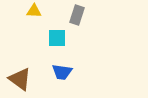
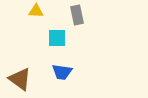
yellow triangle: moved 2 px right
gray rectangle: rotated 30 degrees counterclockwise
